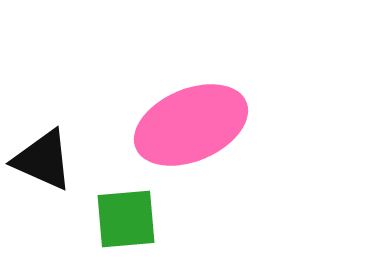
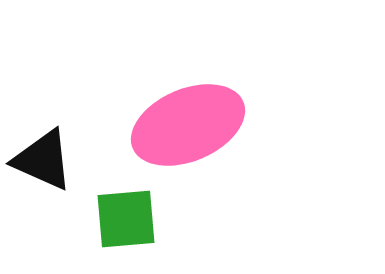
pink ellipse: moved 3 px left
